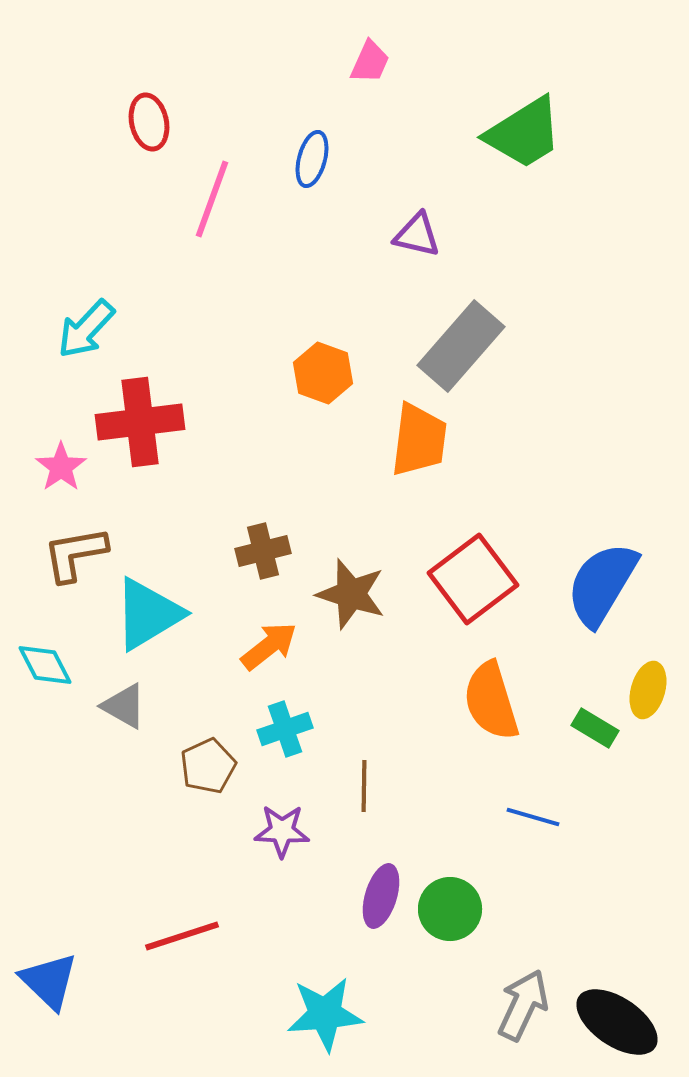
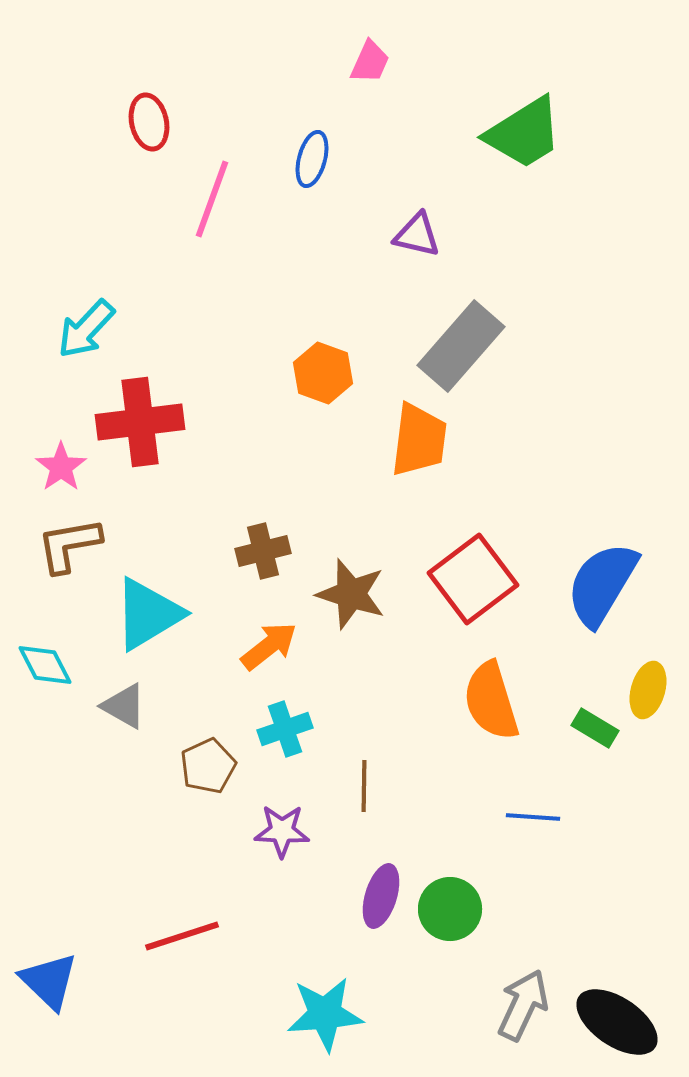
brown L-shape: moved 6 px left, 9 px up
blue line: rotated 12 degrees counterclockwise
